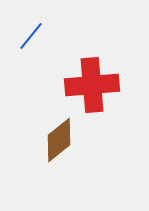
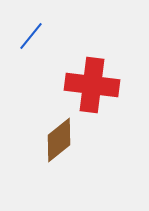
red cross: rotated 12 degrees clockwise
